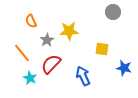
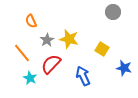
yellow star: moved 8 px down; rotated 18 degrees clockwise
yellow square: rotated 24 degrees clockwise
